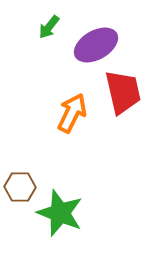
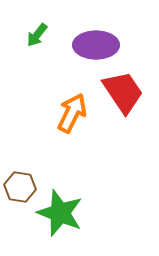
green arrow: moved 12 px left, 8 px down
purple ellipse: rotated 30 degrees clockwise
red trapezoid: rotated 21 degrees counterclockwise
brown hexagon: rotated 8 degrees clockwise
